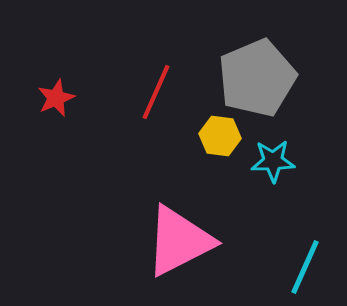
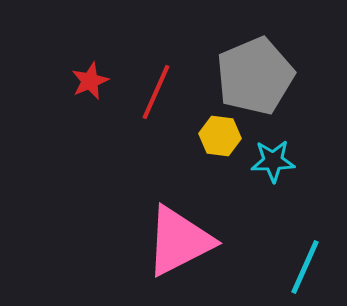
gray pentagon: moved 2 px left, 2 px up
red star: moved 34 px right, 17 px up
